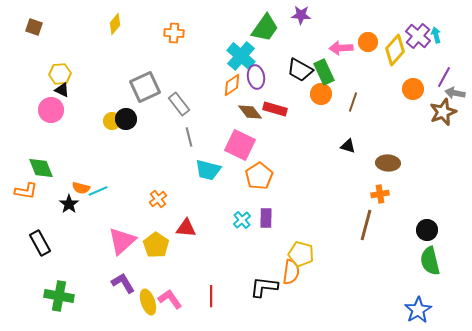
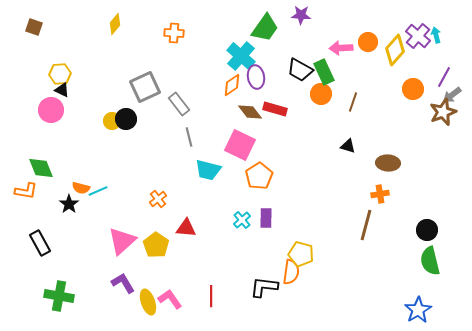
gray arrow at (455, 93): moved 3 px left, 2 px down; rotated 48 degrees counterclockwise
